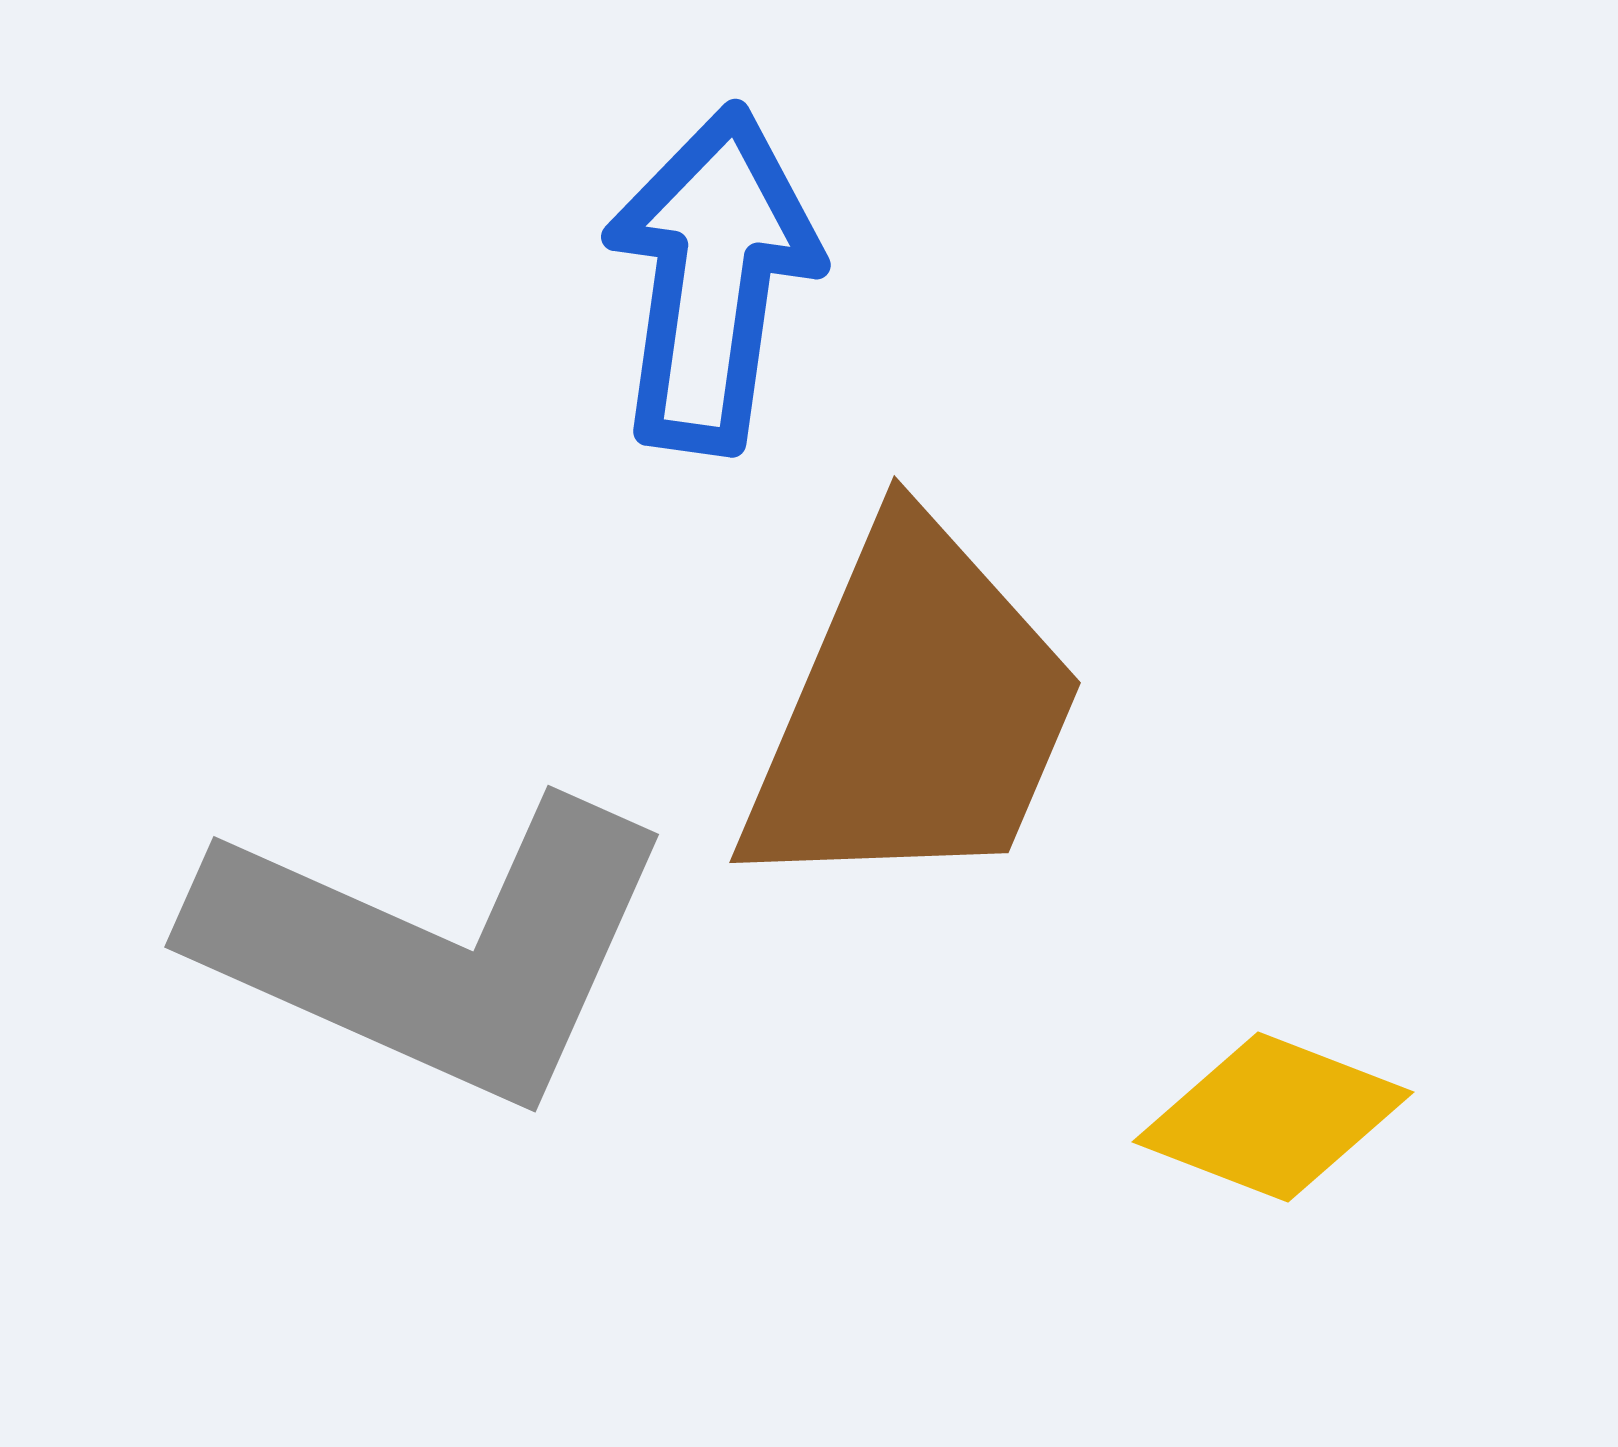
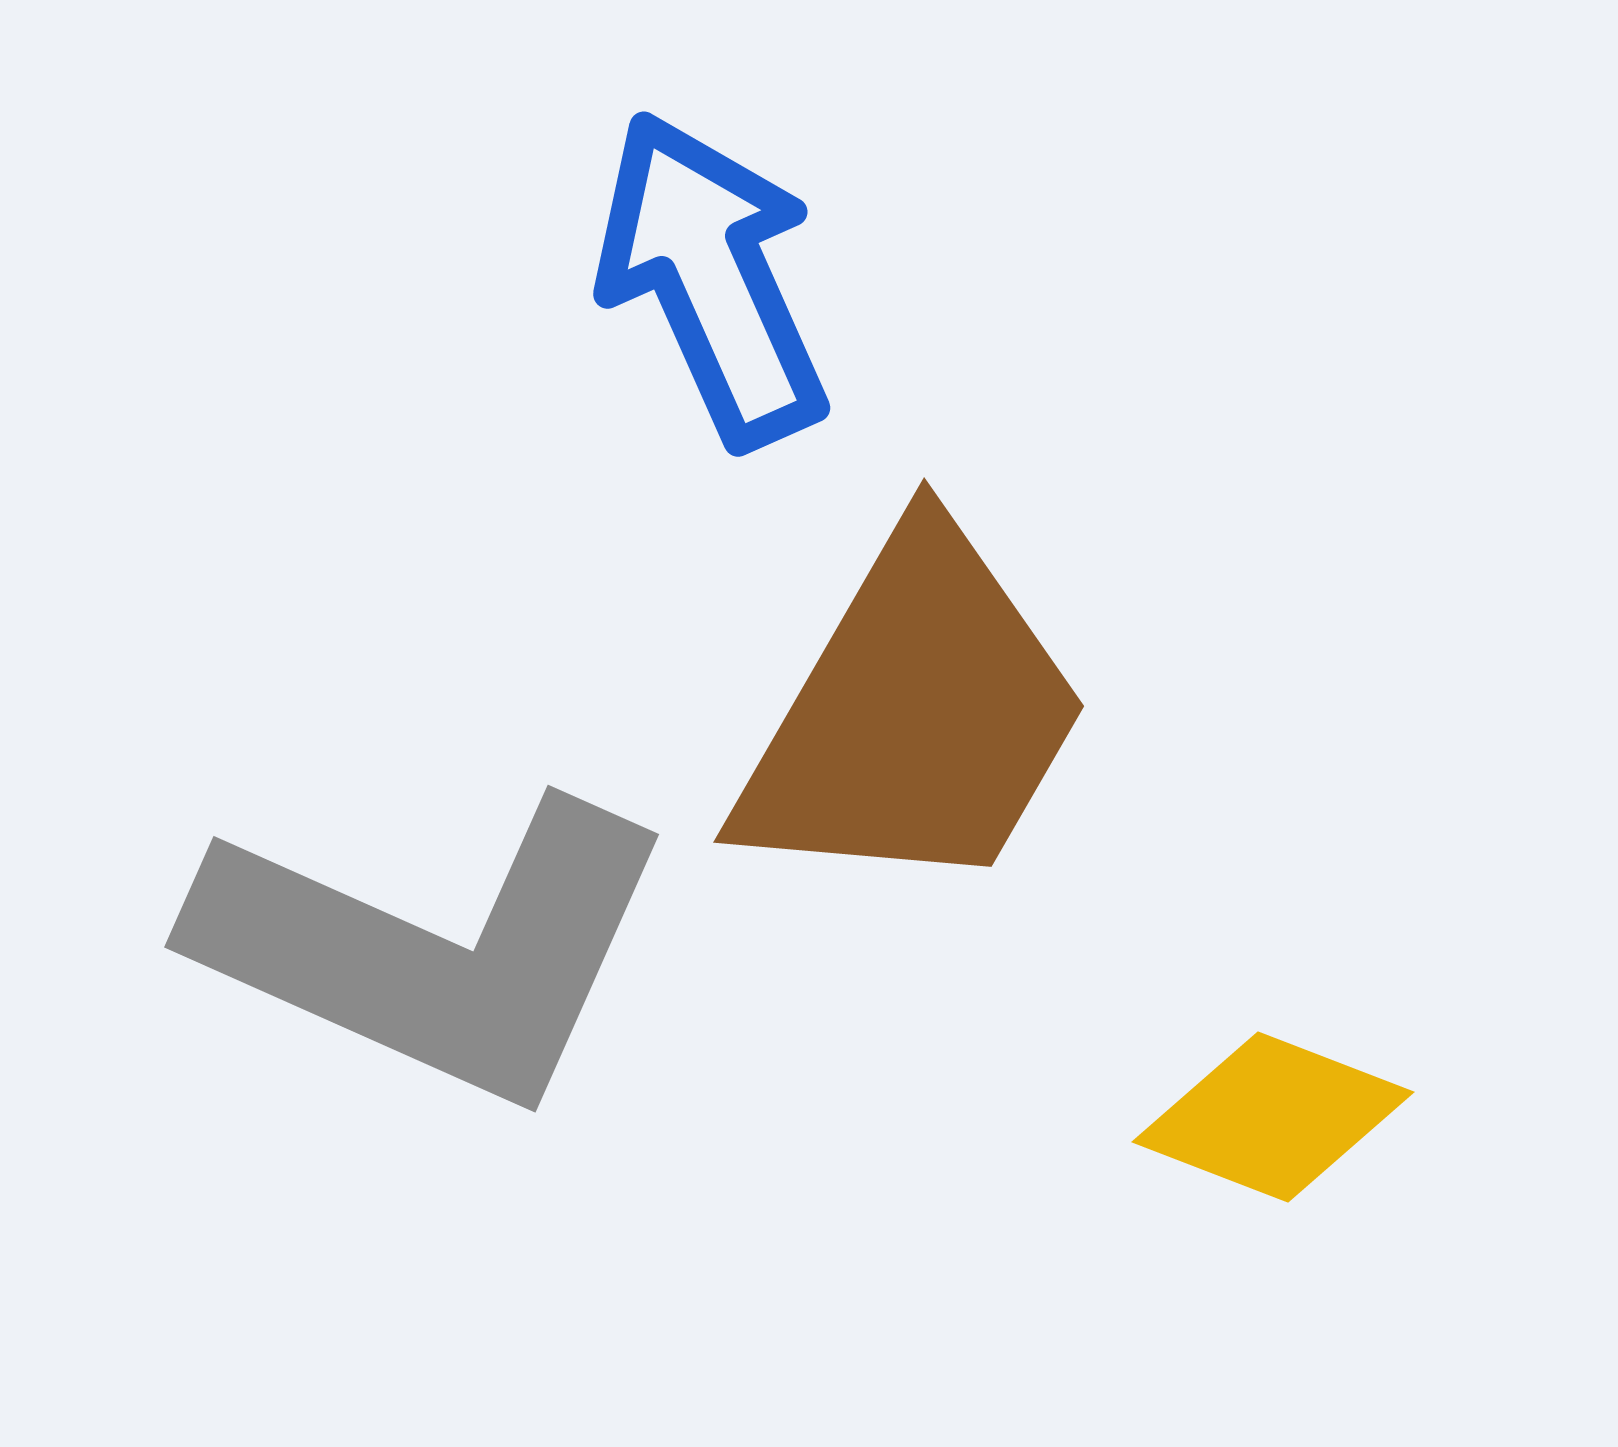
blue arrow: rotated 32 degrees counterclockwise
brown trapezoid: moved 1 px right, 3 px down; rotated 7 degrees clockwise
